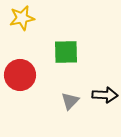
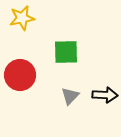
gray triangle: moved 5 px up
